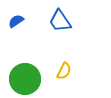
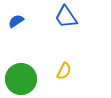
blue trapezoid: moved 6 px right, 4 px up
green circle: moved 4 px left
